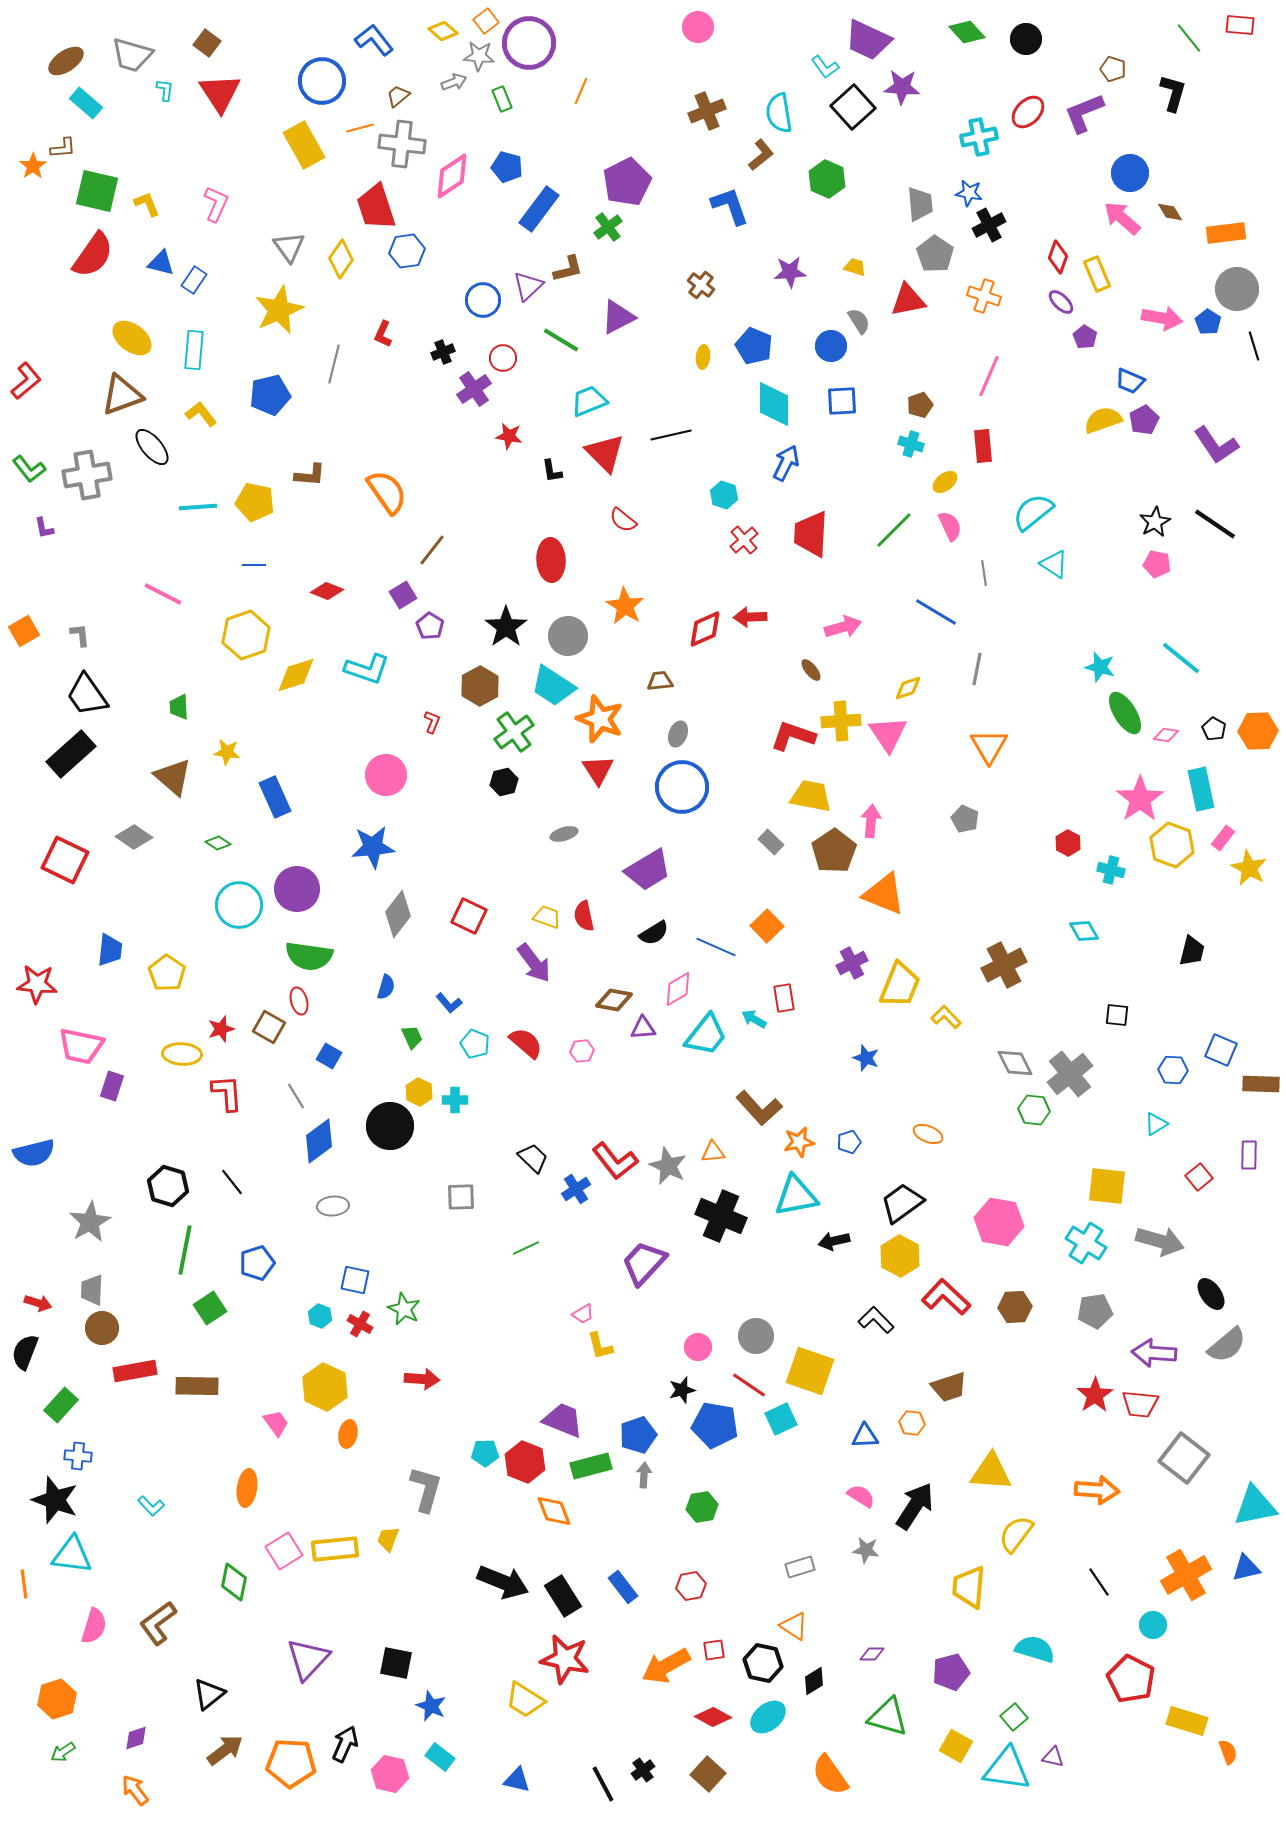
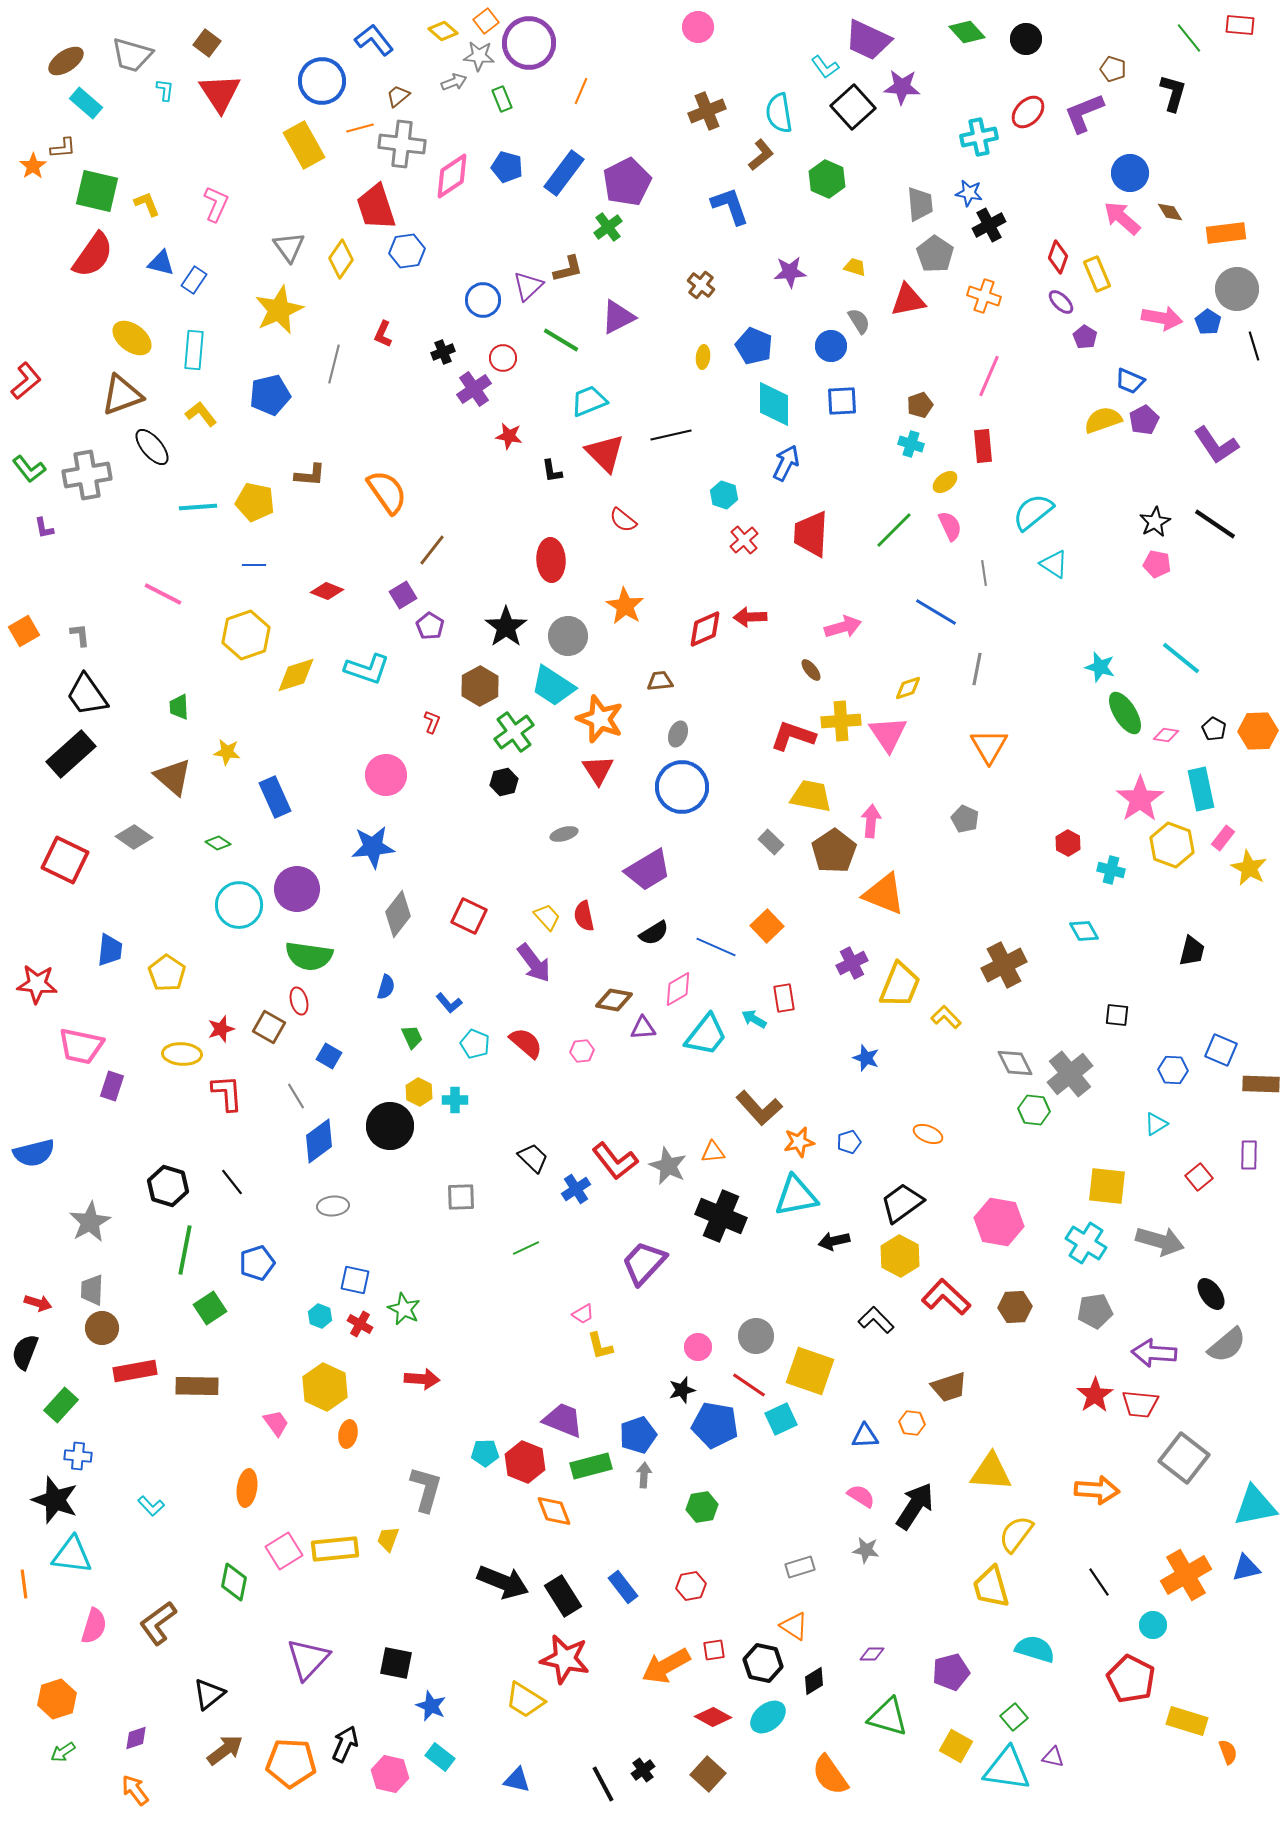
blue rectangle at (539, 209): moved 25 px right, 36 px up
yellow trapezoid at (547, 917): rotated 28 degrees clockwise
yellow trapezoid at (969, 1587): moved 22 px right; rotated 21 degrees counterclockwise
